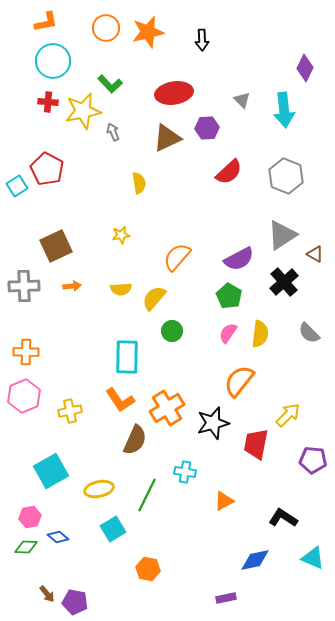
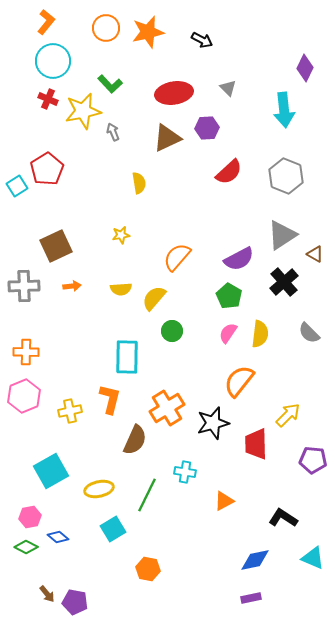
orange L-shape at (46, 22): rotated 40 degrees counterclockwise
black arrow at (202, 40): rotated 60 degrees counterclockwise
gray triangle at (242, 100): moved 14 px left, 12 px up
red cross at (48, 102): moved 3 px up; rotated 18 degrees clockwise
red pentagon at (47, 169): rotated 12 degrees clockwise
orange L-shape at (120, 400): moved 10 px left, 1 px up; rotated 132 degrees counterclockwise
red trapezoid at (256, 444): rotated 12 degrees counterclockwise
green diamond at (26, 547): rotated 25 degrees clockwise
purple rectangle at (226, 598): moved 25 px right
